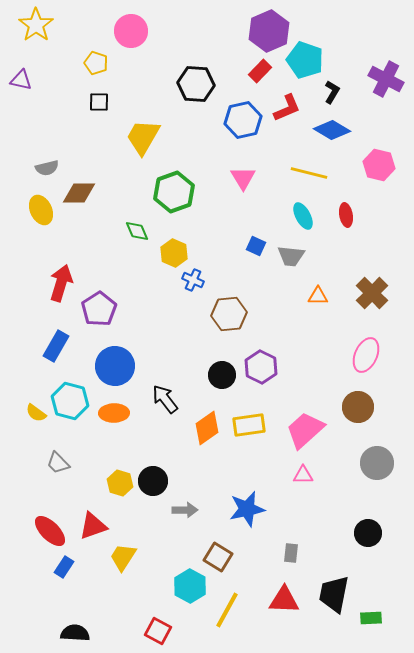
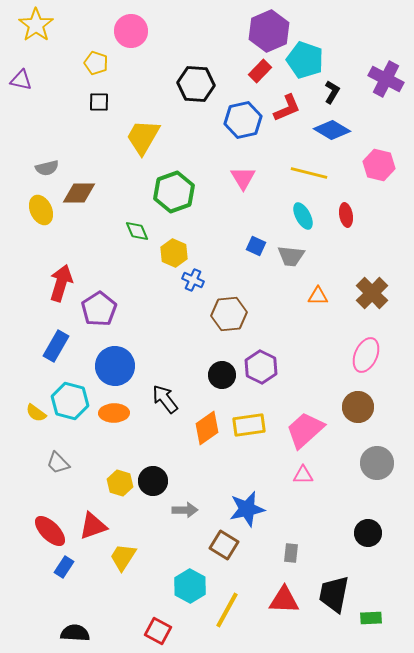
brown square at (218, 557): moved 6 px right, 12 px up
